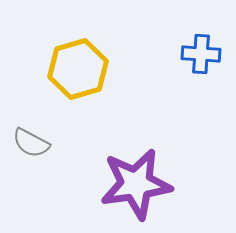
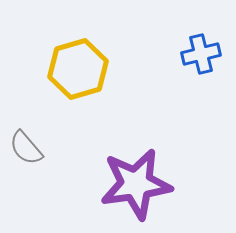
blue cross: rotated 18 degrees counterclockwise
gray semicircle: moved 5 px left, 5 px down; rotated 21 degrees clockwise
